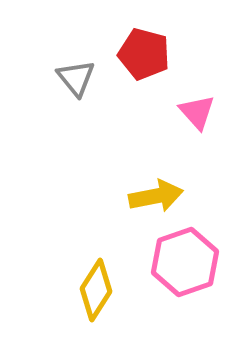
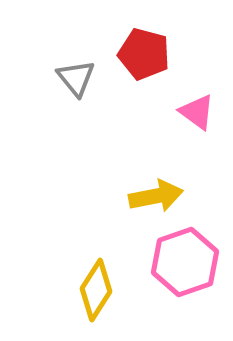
pink triangle: rotated 12 degrees counterclockwise
